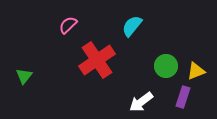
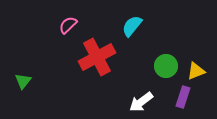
red cross: moved 3 px up; rotated 6 degrees clockwise
green triangle: moved 1 px left, 5 px down
